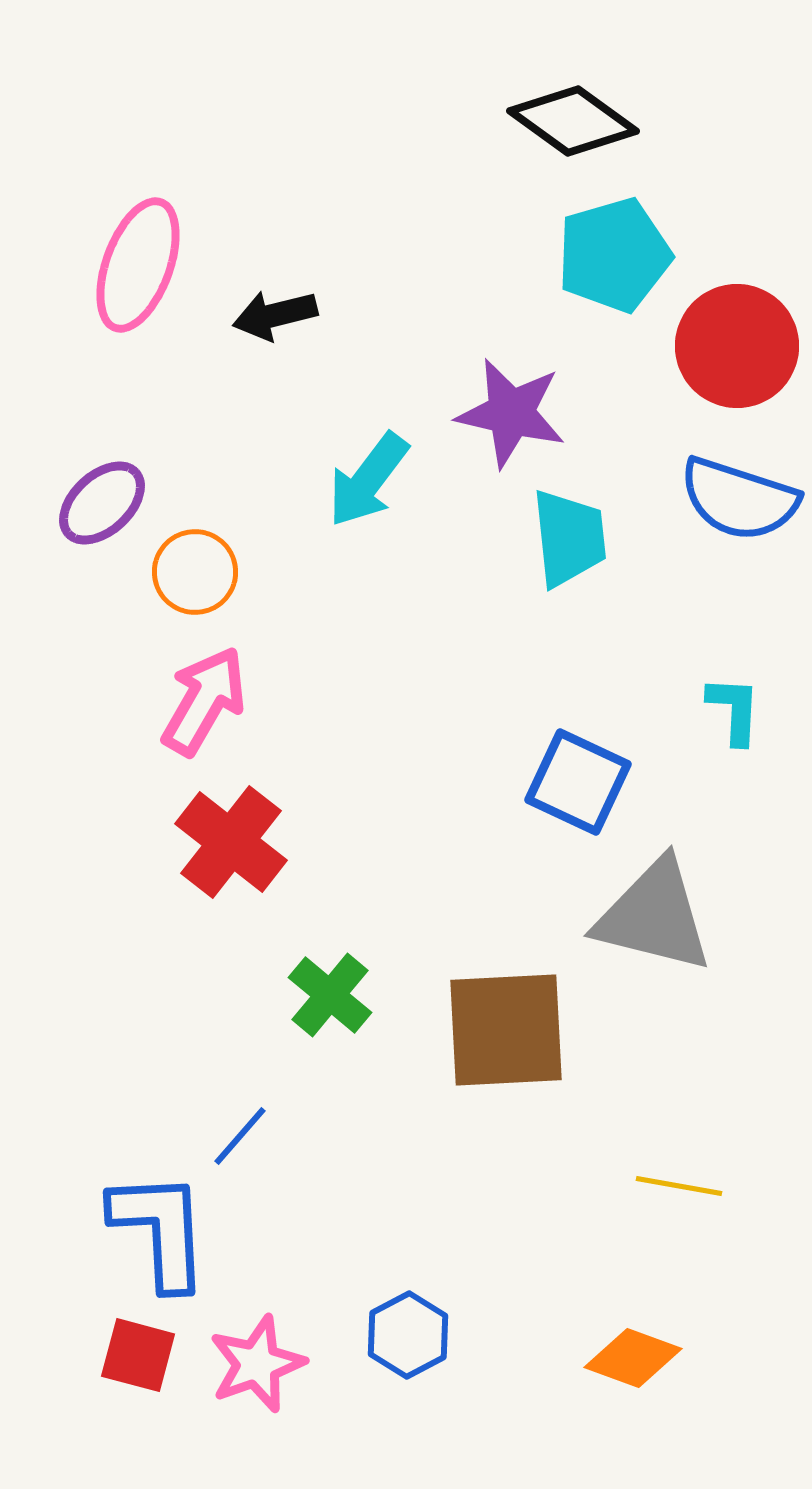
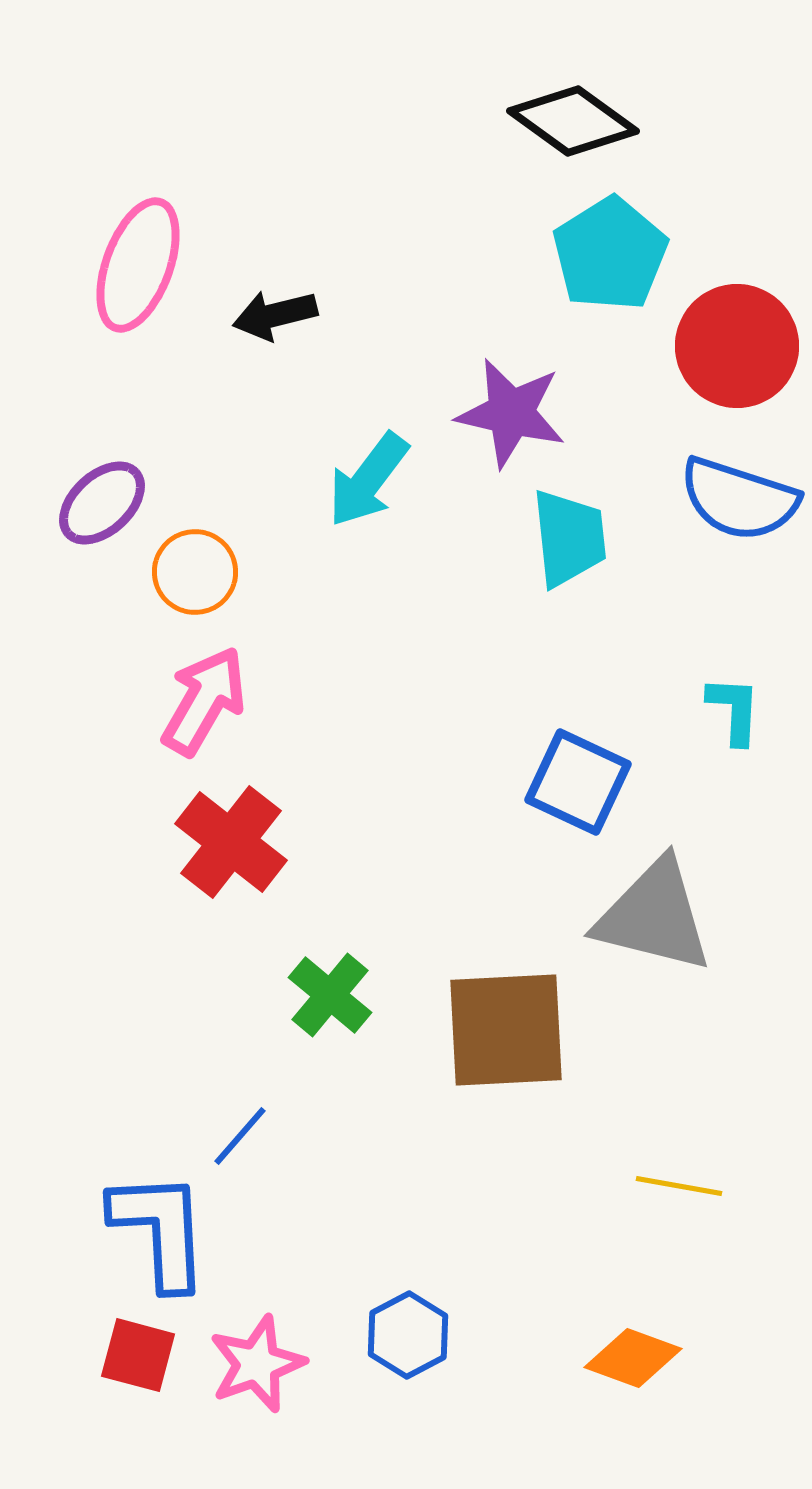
cyan pentagon: moved 4 px left, 1 px up; rotated 16 degrees counterclockwise
